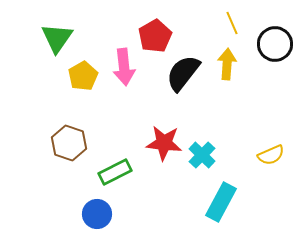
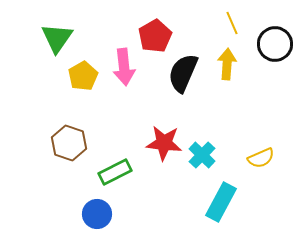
black semicircle: rotated 15 degrees counterclockwise
yellow semicircle: moved 10 px left, 3 px down
